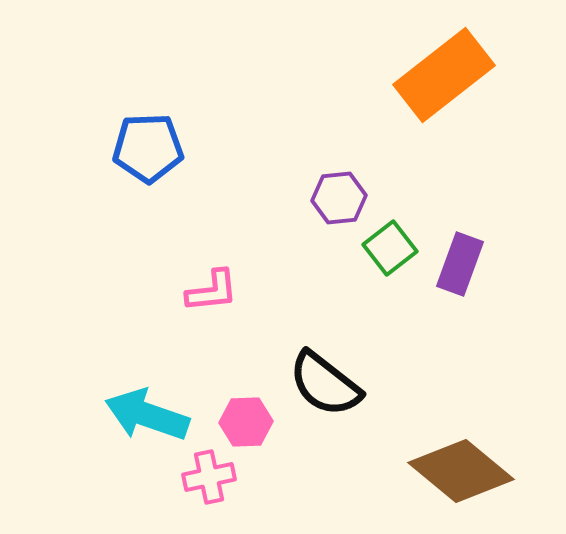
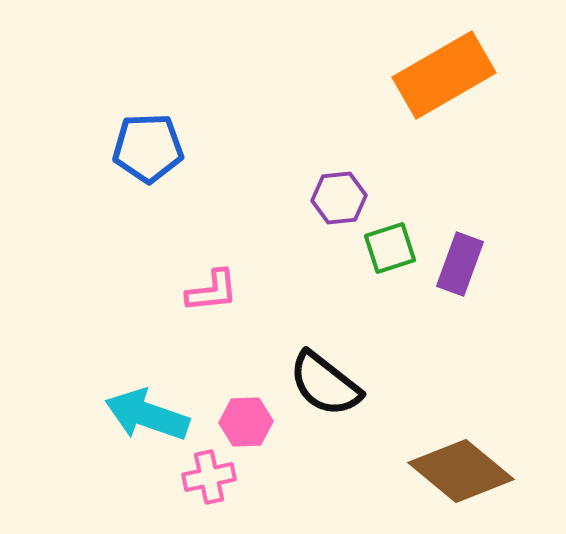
orange rectangle: rotated 8 degrees clockwise
green square: rotated 20 degrees clockwise
